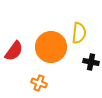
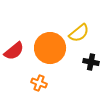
yellow semicircle: rotated 45 degrees clockwise
orange circle: moved 1 px left, 1 px down
red semicircle: rotated 15 degrees clockwise
